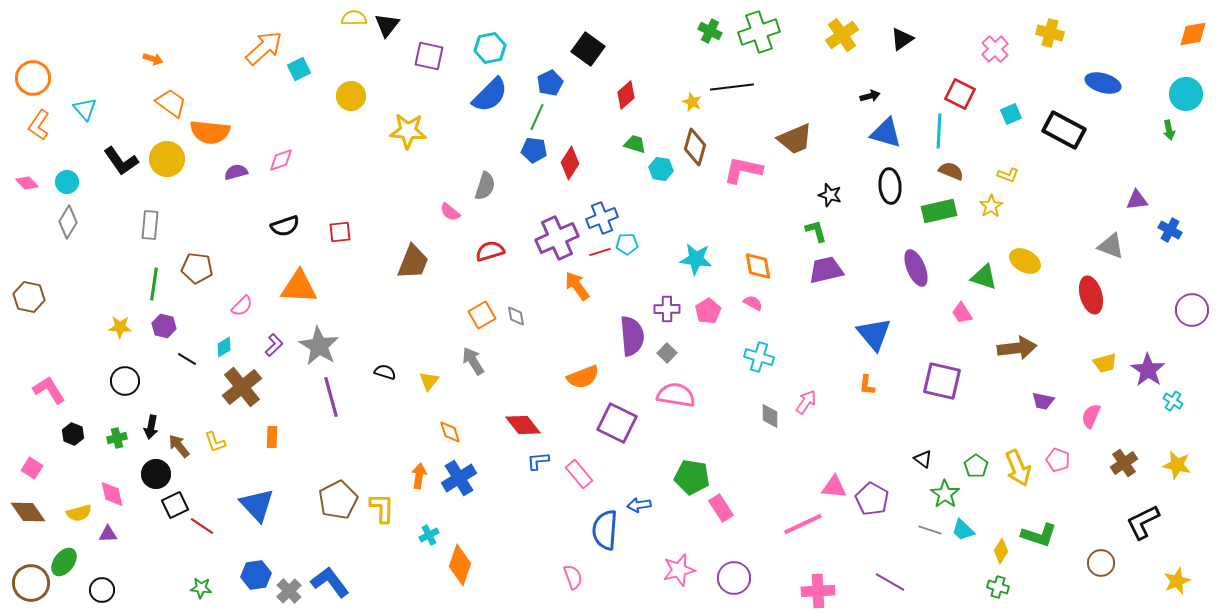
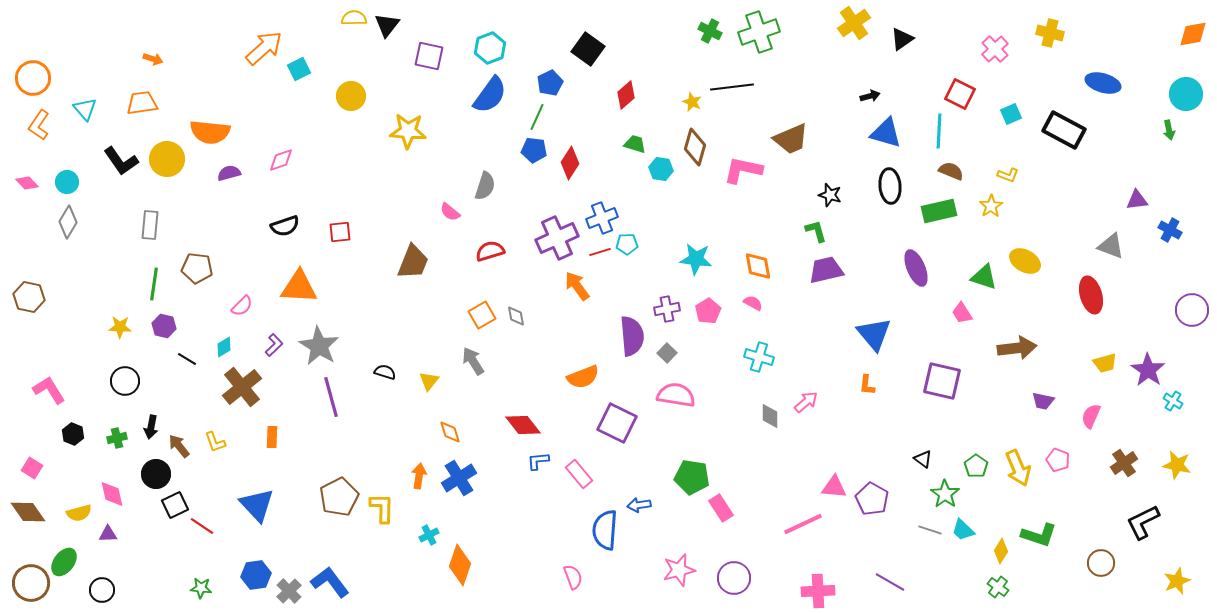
yellow cross at (842, 35): moved 12 px right, 12 px up
cyan hexagon at (490, 48): rotated 8 degrees counterclockwise
blue semicircle at (490, 95): rotated 9 degrees counterclockwise
orange trapezoid at (171, 103): moved 29 px left; rotated 44 degrees counterclockwise
brown trapezoid at (795, 139): moved 4 px left
purple semicircle at (236, 172): moved 7 px left, 1 px down
purple cross at (667, 309): rotated 10 degrees counterclockwise
pink arrow at (806, 402): rotated 15 degrees clockwise
brown pentagon at (338, 500): moved 1 px right, 3 px up
green cross at (998, 587): rotated 20 degrees clockwise
